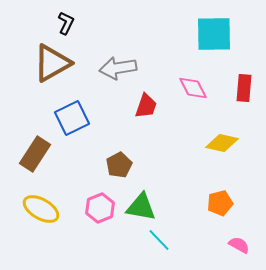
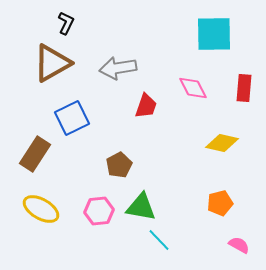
pink hexagon: moved 1 px left, 3 px down; rotated 16 degrees clockwise
